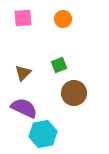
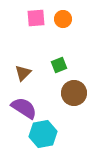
pink square: moved 13 px right
purple semicircle: rotated 8 degrees clockwise
